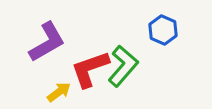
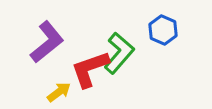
purple L-shape: rotated 9 degrees counterclockwise
green L-shape: moved 4 px left, 13 px up
